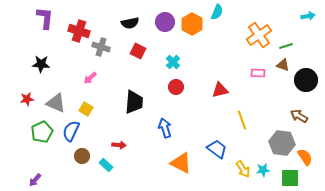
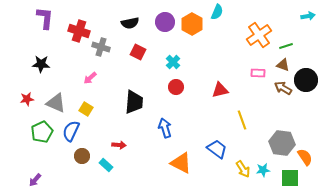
red square: moved 1 px down
brown arrow: moved 16 px left, 28 px up
